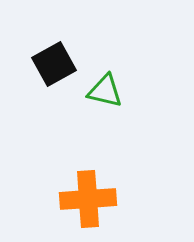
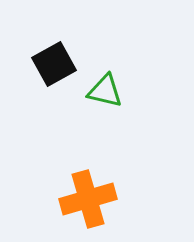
orange cross: rotated 12 degrees counterclockwise
